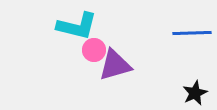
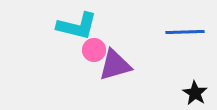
blue line: moved 7 px left, 1 px up
black star: rotated 15 degrees counterclockwise
